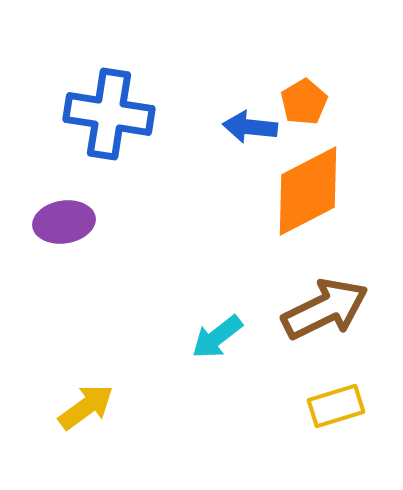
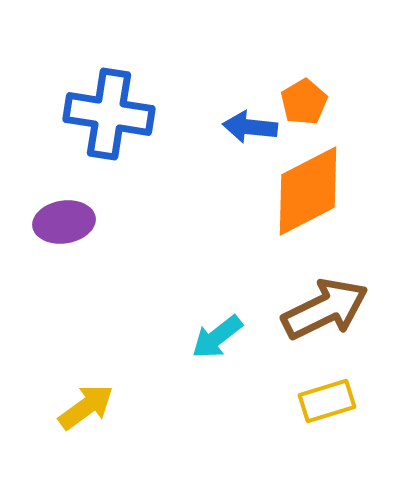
yellow rectangle: moved 9 px left, 5 px up
